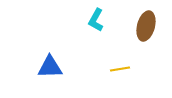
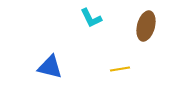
cyan L-shape: moved 5 px left, 2 px up; rotated 55 degrees counterclockwise
blue triangle: rotated 16 degrees clockwise
